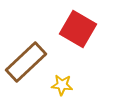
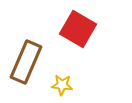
brown rectangle: rotated 24 degrees counterclockwise
